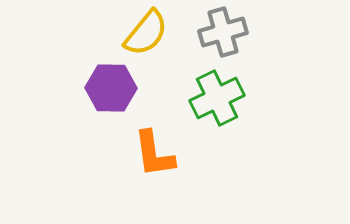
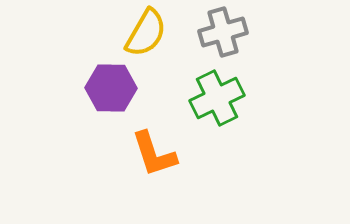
yellow semicircle: rotated 9 degrees counterclockwise
orange L-shape: rotated 10 degrees counterclockwise
